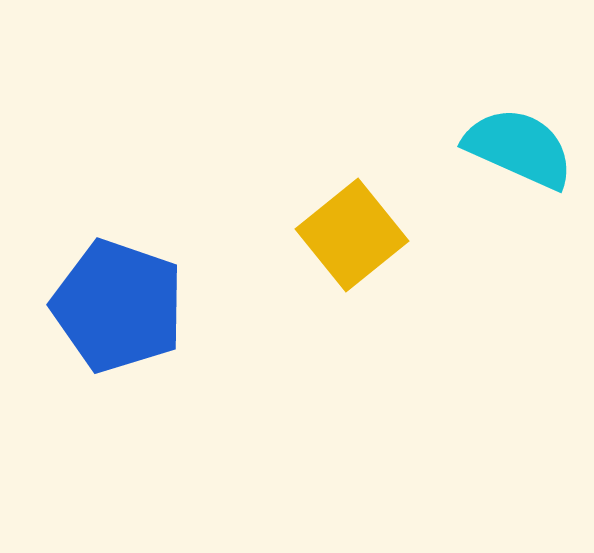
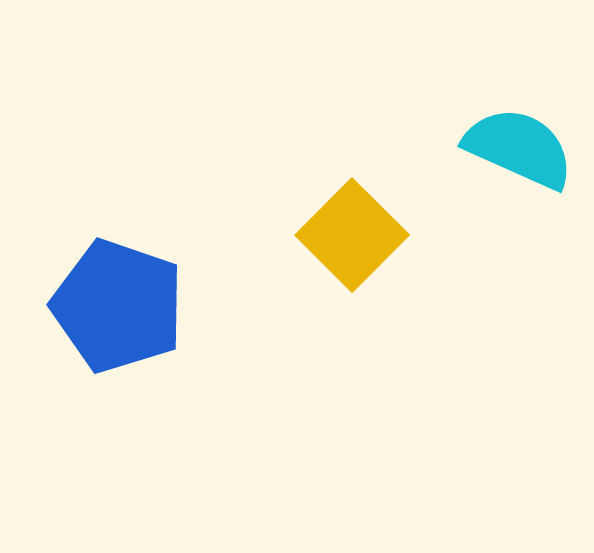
yellow square: rotated 6 degrees counterclockwise
